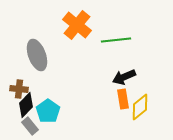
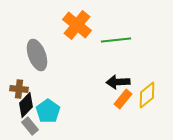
black arrow: moved 6 px left, 5 px down; rotated 20 degrees clockwise
orange rectangle: rotated 48 degrees clockwise
yellow diamond: moved 7 px right, 12 px up
